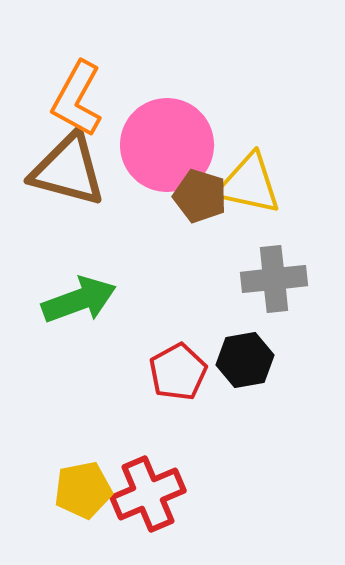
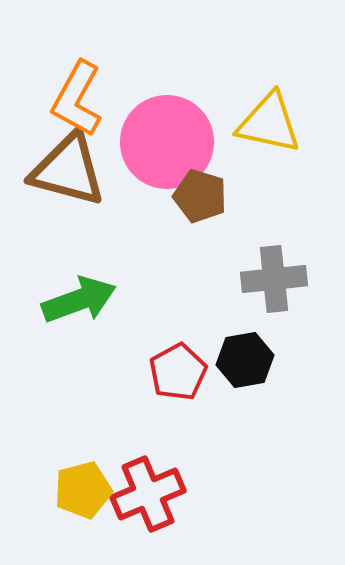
pink circle: moved 3 px up
yellow triangle: moved 20 px right, 61 px up
yellow pentagon: rotated 4 degrees counterclockwise
